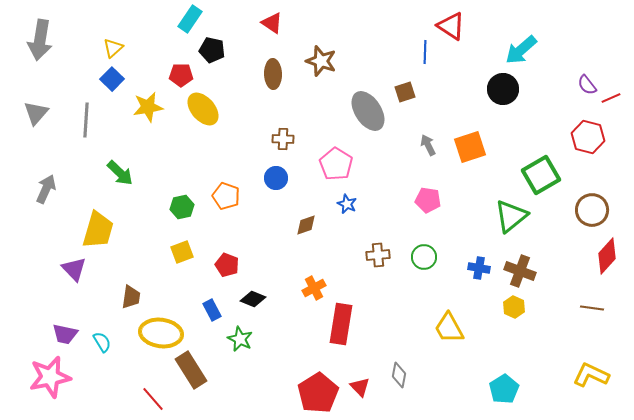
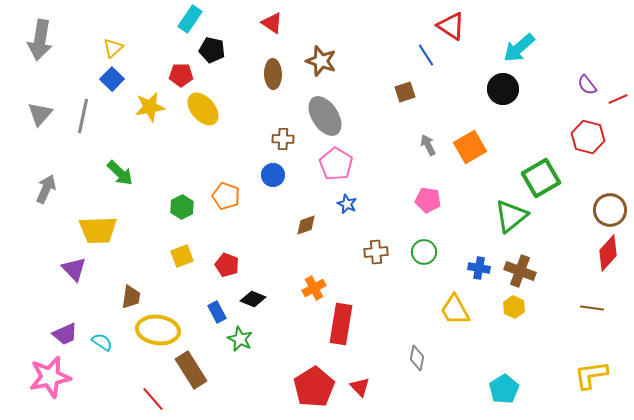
cyan arrow at (521, 50): moved 2 px left, 2 px up
blue line at (425, 52): moved 1 px right, 3 px down; rotated 35 degrees counterclockwise
red line at (611, 98): moved 7 px right, 1 px down
yellow star at (148, 107): moved 2 px right
gray ellipse at (368, 111): moved 43 px left, 5 px down
gray triangle at (36, 113): moved 4 px right, 1 px down
gray line at (86, 120): moved 3 px left, 4 px up; rotated 8 degrees clockwise
orange square at (470, 147): rotated 12 degrees counterclockwise
green square at (541, 175): moved 3 px down
blue circle at (276, 178): moved 3 px left, 3 px up
green hexagon at (182, 207): rotated 15 degrees counterclockwise
brown circle at (592, 210): moved 18 px right
yellow trapezoid at (98, 230): rotated 72 degrees clockwise
yellow square at (182, 252): moved 4 px down
brown cross at (378, 255): moved 2 px left, 3 px up
red diamond at (607, 256): moved 1 px right, 3 px up
green circle at (424, 257): moved 5 px up
blue rectangle at (212, 310): moved 5 px right, 2 px down
yellow trapezoid at (449, 328): moved 6 px right, 18 px up
yellow ellipse at (161, 333): moved 3 px left, 3 px up
purple trapezoid at (65, 334): rotated 36 degrees counterclockwise
cyan semicircle at (102, 342): rotated 25 degrees counterclockwise
gray diamond at (399, 375): moved 18 px right, 17 px up
yellow L-shape at (591, 375): rotated 33 degrees counterclockwise
red pentagon at (318, 393): moved 4 px left, 6 px up
